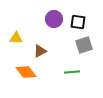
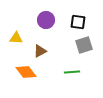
purple circle: moved 8 px left, 1 px down
